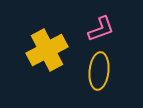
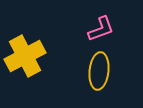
yellow cross: moved 22 px left, 6 px down
